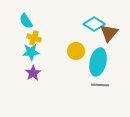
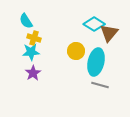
cyan ellipse: moved 2 px left
gray line: rotated 12 degrees clockwise
